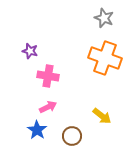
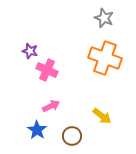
pink cross: moved 1 px left, 6 px up; rotated 15 degrees clockwise
pink arrow: moved 3 px right, 1 px up
